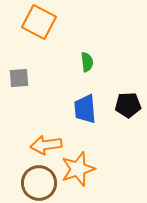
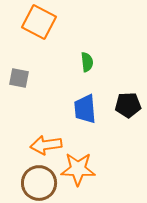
gray square: rotated 15 degrees clockwise
orange star: rotated 20 degrees clockwise
